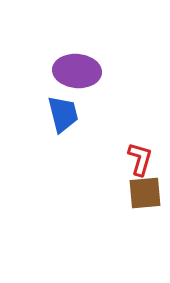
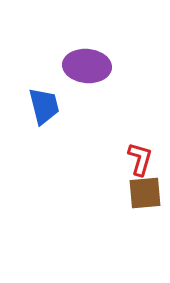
purple ellipse: moved 10 px right, 5 px up
blue trapezoid: moved 19 px left, 8 px up
